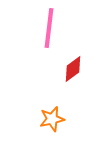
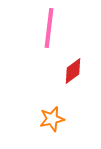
red diamond: moved 2 px down
